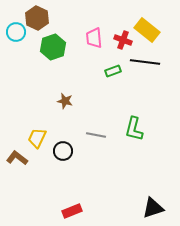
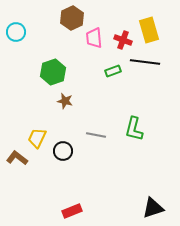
brown hexagon: moved 35 px right; rotated 10 degrees clockwise
yellow rectangle: moved 2 px right; rotated 35 degrees clockwise
green hexagon: moved 25 px down
